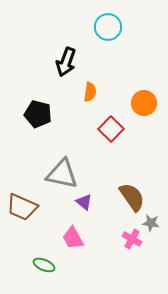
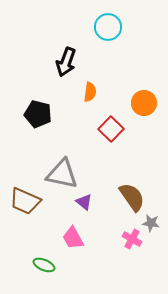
brown trapezoid: moved 3 px right, 6 px up
